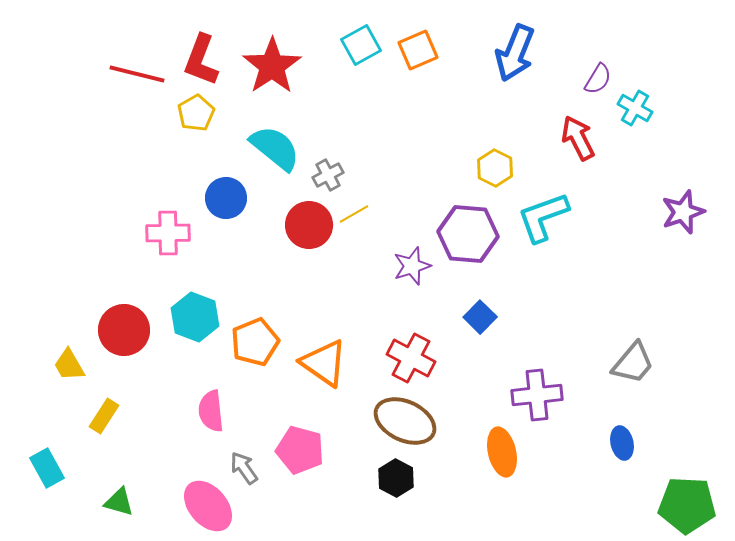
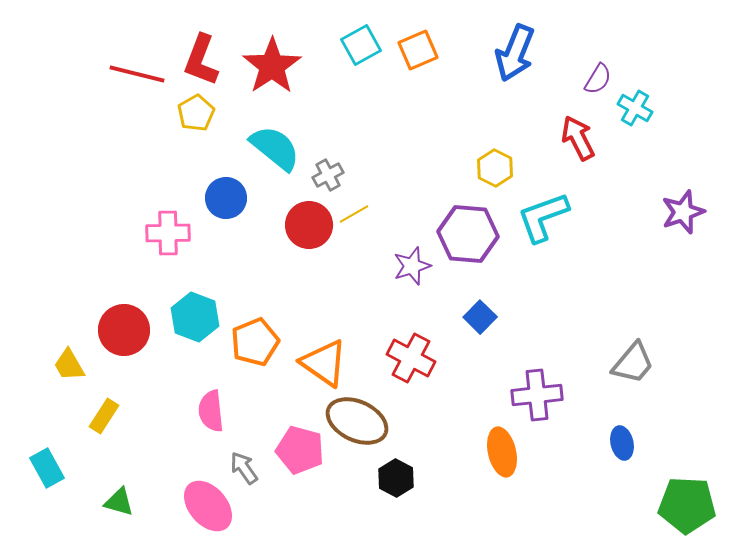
brown ellipse at (405, 421): moved 48 px left
